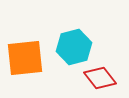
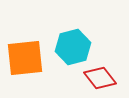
cyan hexagon: moved 1 px left
